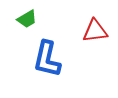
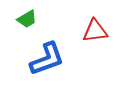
blue L-shape: rotated 123 degrees counterclockwise
